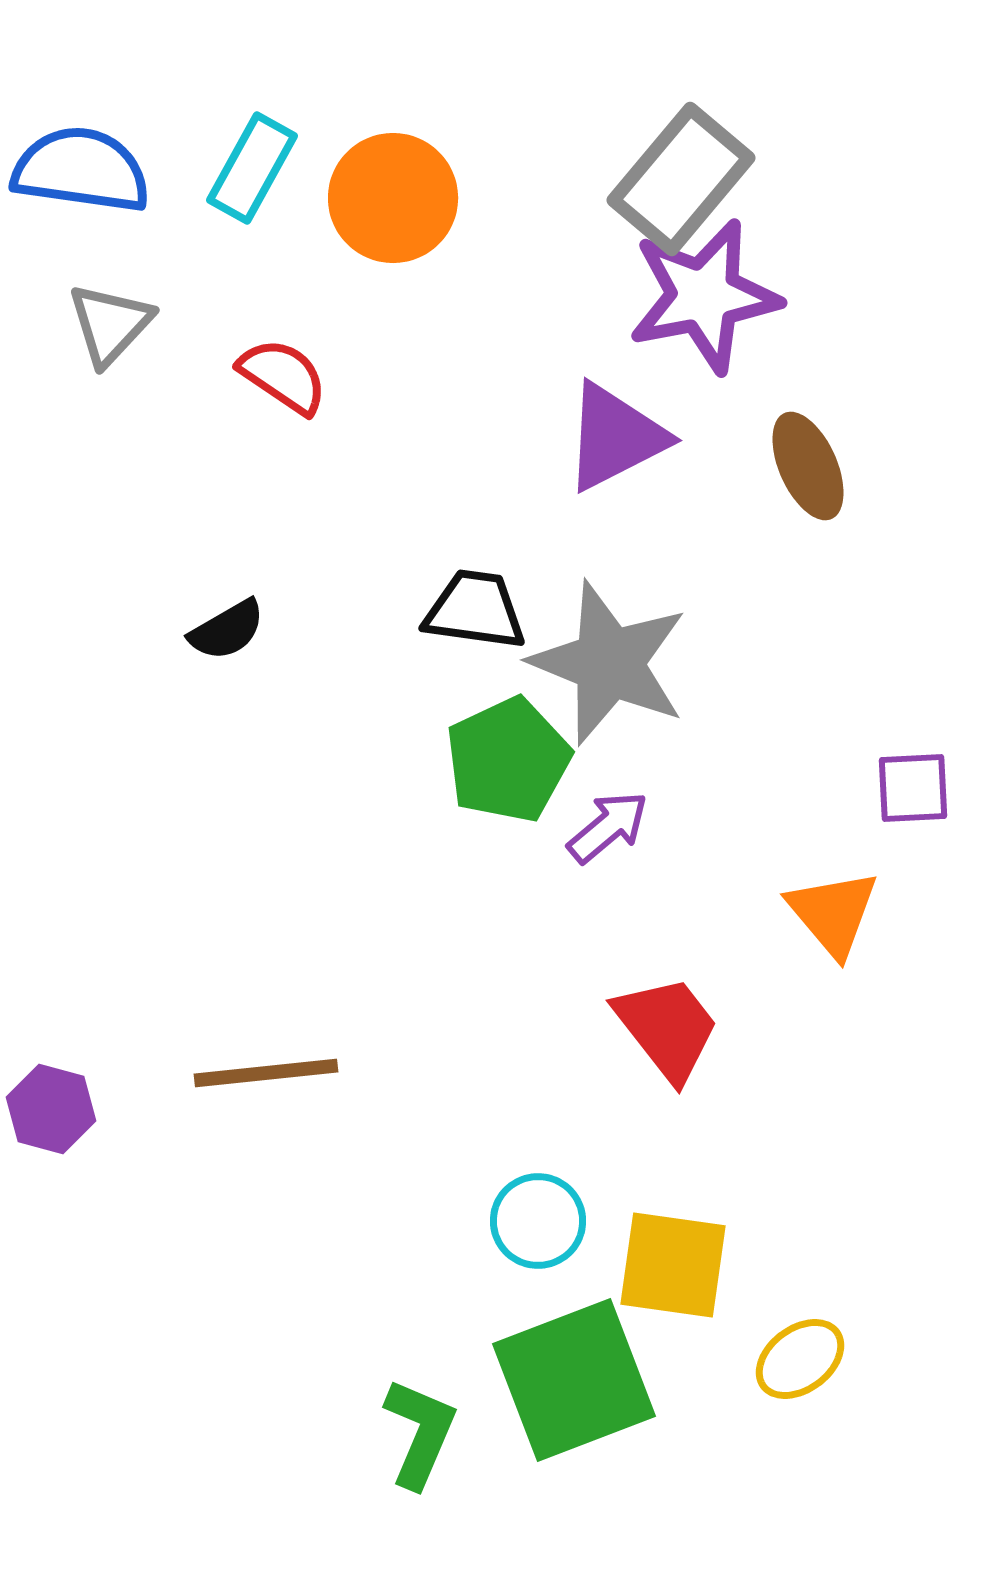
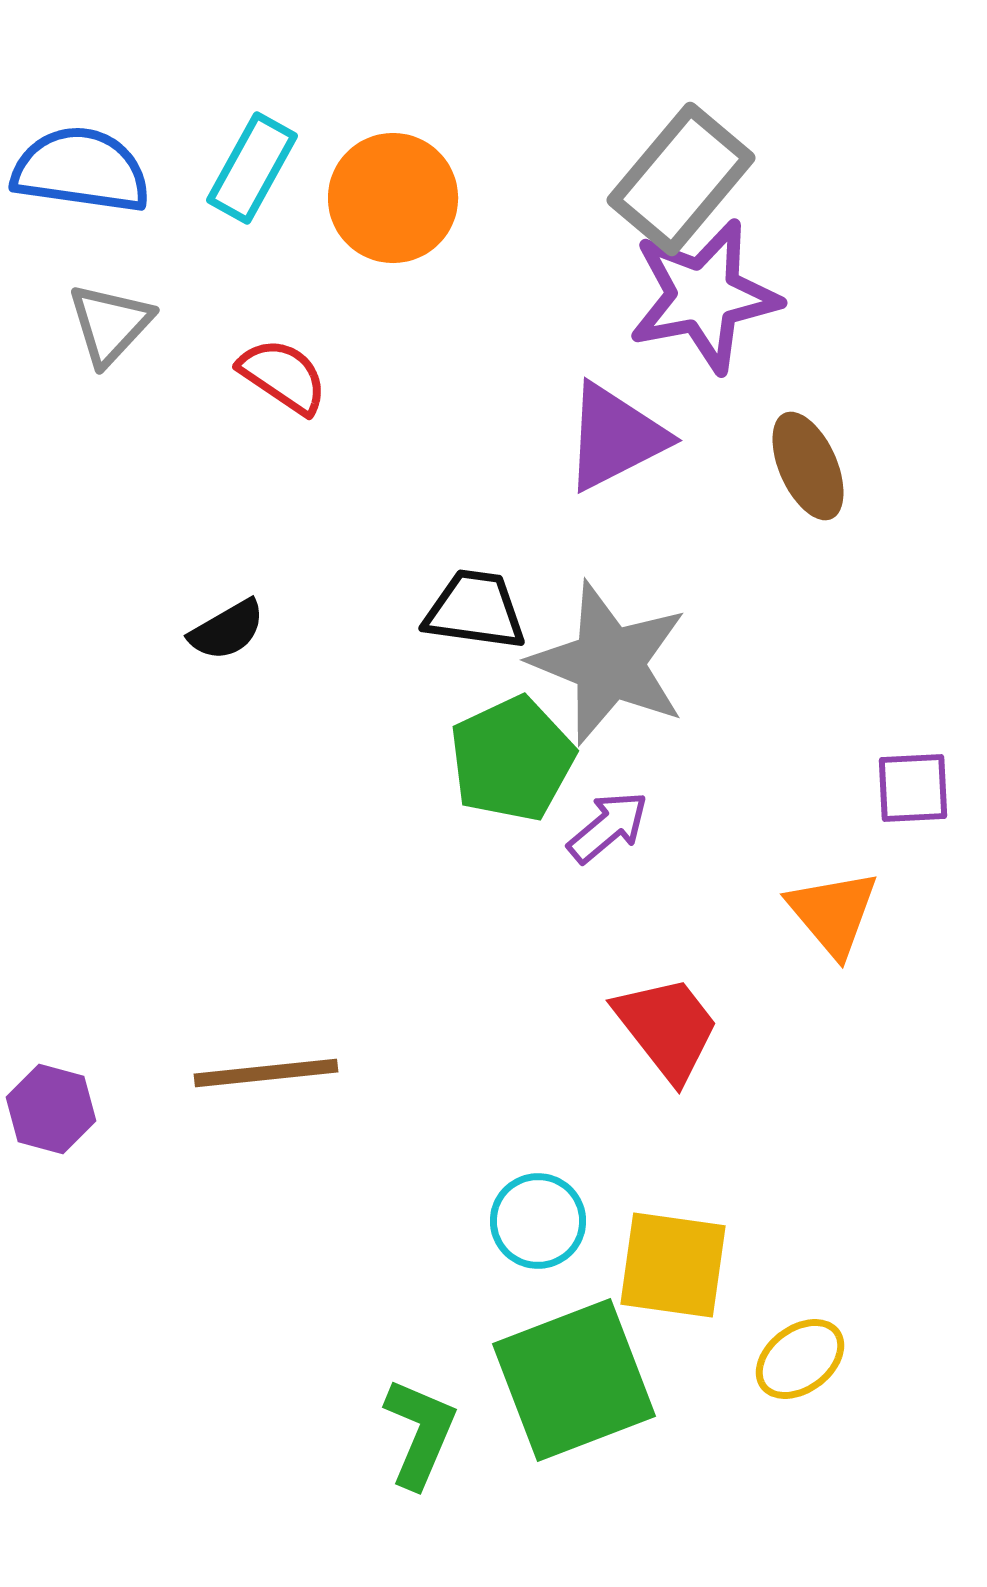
green pentagon: moved 4 px right, 1 px up
